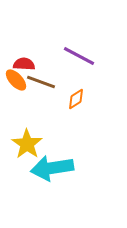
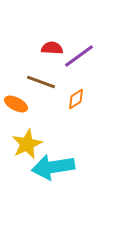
purple line: rotated 64 degrees counterclockwise
red semicircle: moved 28 px right, 16 px up
orange ellipse: moved 24 px down; rotated 20 degrees counterclockwise
yellow star: rotated 12 degrees clockwise
cyan arrow: moved 1 px right, 1 px up
